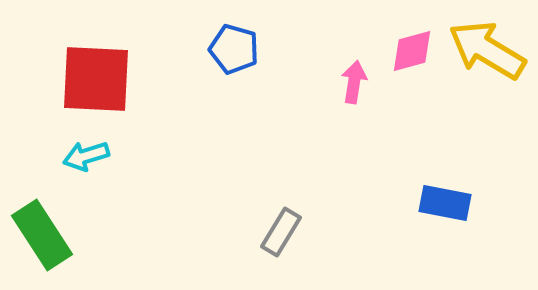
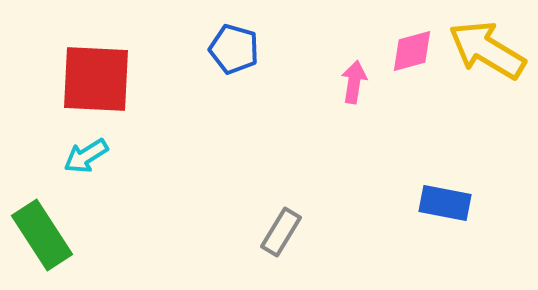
cyan arrow: rotated 15 degrees counterclockwise
